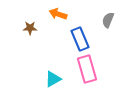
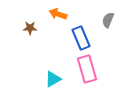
blue rectangle: moved 1 px right, 1 px up
